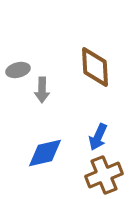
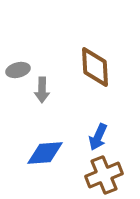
blue diamond: rotated 9 degrees clockwise
